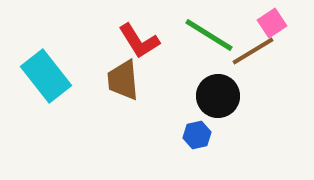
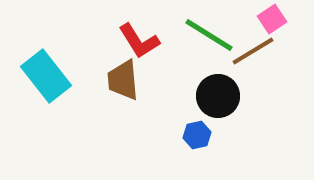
pink square: moved 4 px up
